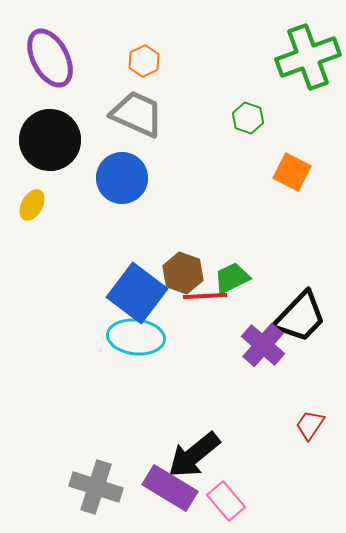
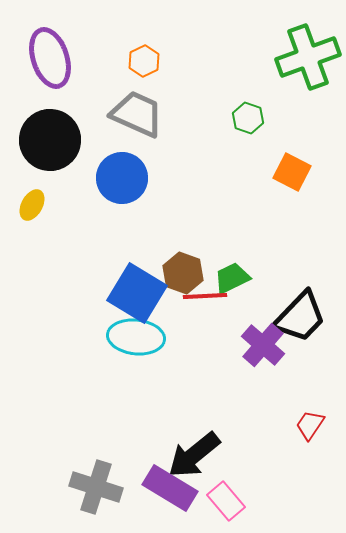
purple ellipse: rotated 10 degrees clockwise
blue square: rotated 6 degrees counterclockwise
